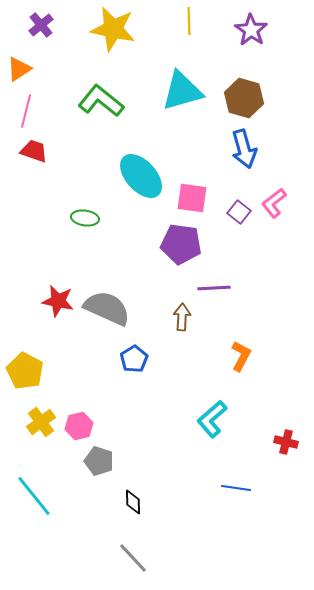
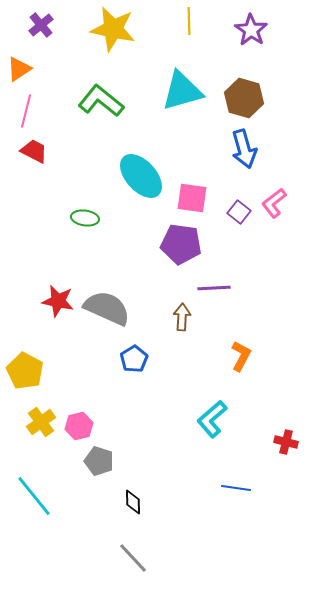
red trapezoid: rotated 8 degrees clockwise
